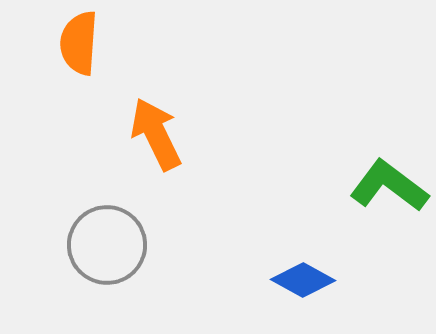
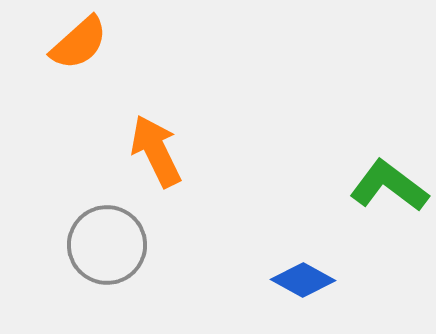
orange semicircle: rotated 136 degrees counterclockwise
orange arrow: moved 17 px down
